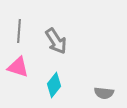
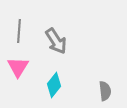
pink triangle: rotated 45 degrees clockwise
gray semicircle: moved 1 px right, 2 px up; rotated 102 degrees counterclockwise
